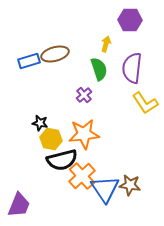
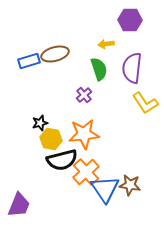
yellow arrow: rotated 112 degrees counterclockwise
black star: rotated 28 degrees counterclockwise
orange cross: moved 4 px right, 4 px up
